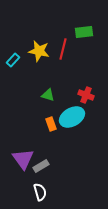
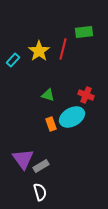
yellow star: rotated 25 degrees clockwise
